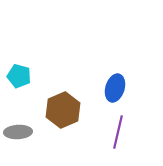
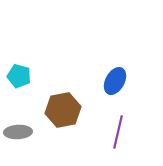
blue ellipse: moved 7 px up; rotated 12 degrees clockwise
brown hexagon: rotated 12 degrees clockwise
